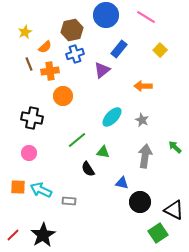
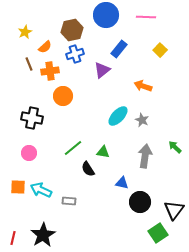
pink line: rotated 30 degrees counterclockwise
orange arrow: rotated 18 degrees clockwise
cyan ellipse: moved 6 px right, 1 px up
green line: moved 4 px left, 8 px down
black triangle: rotated 40 degrees clockwise
red line: moved 3 px down; rotated 32 degrees counterclockwise
